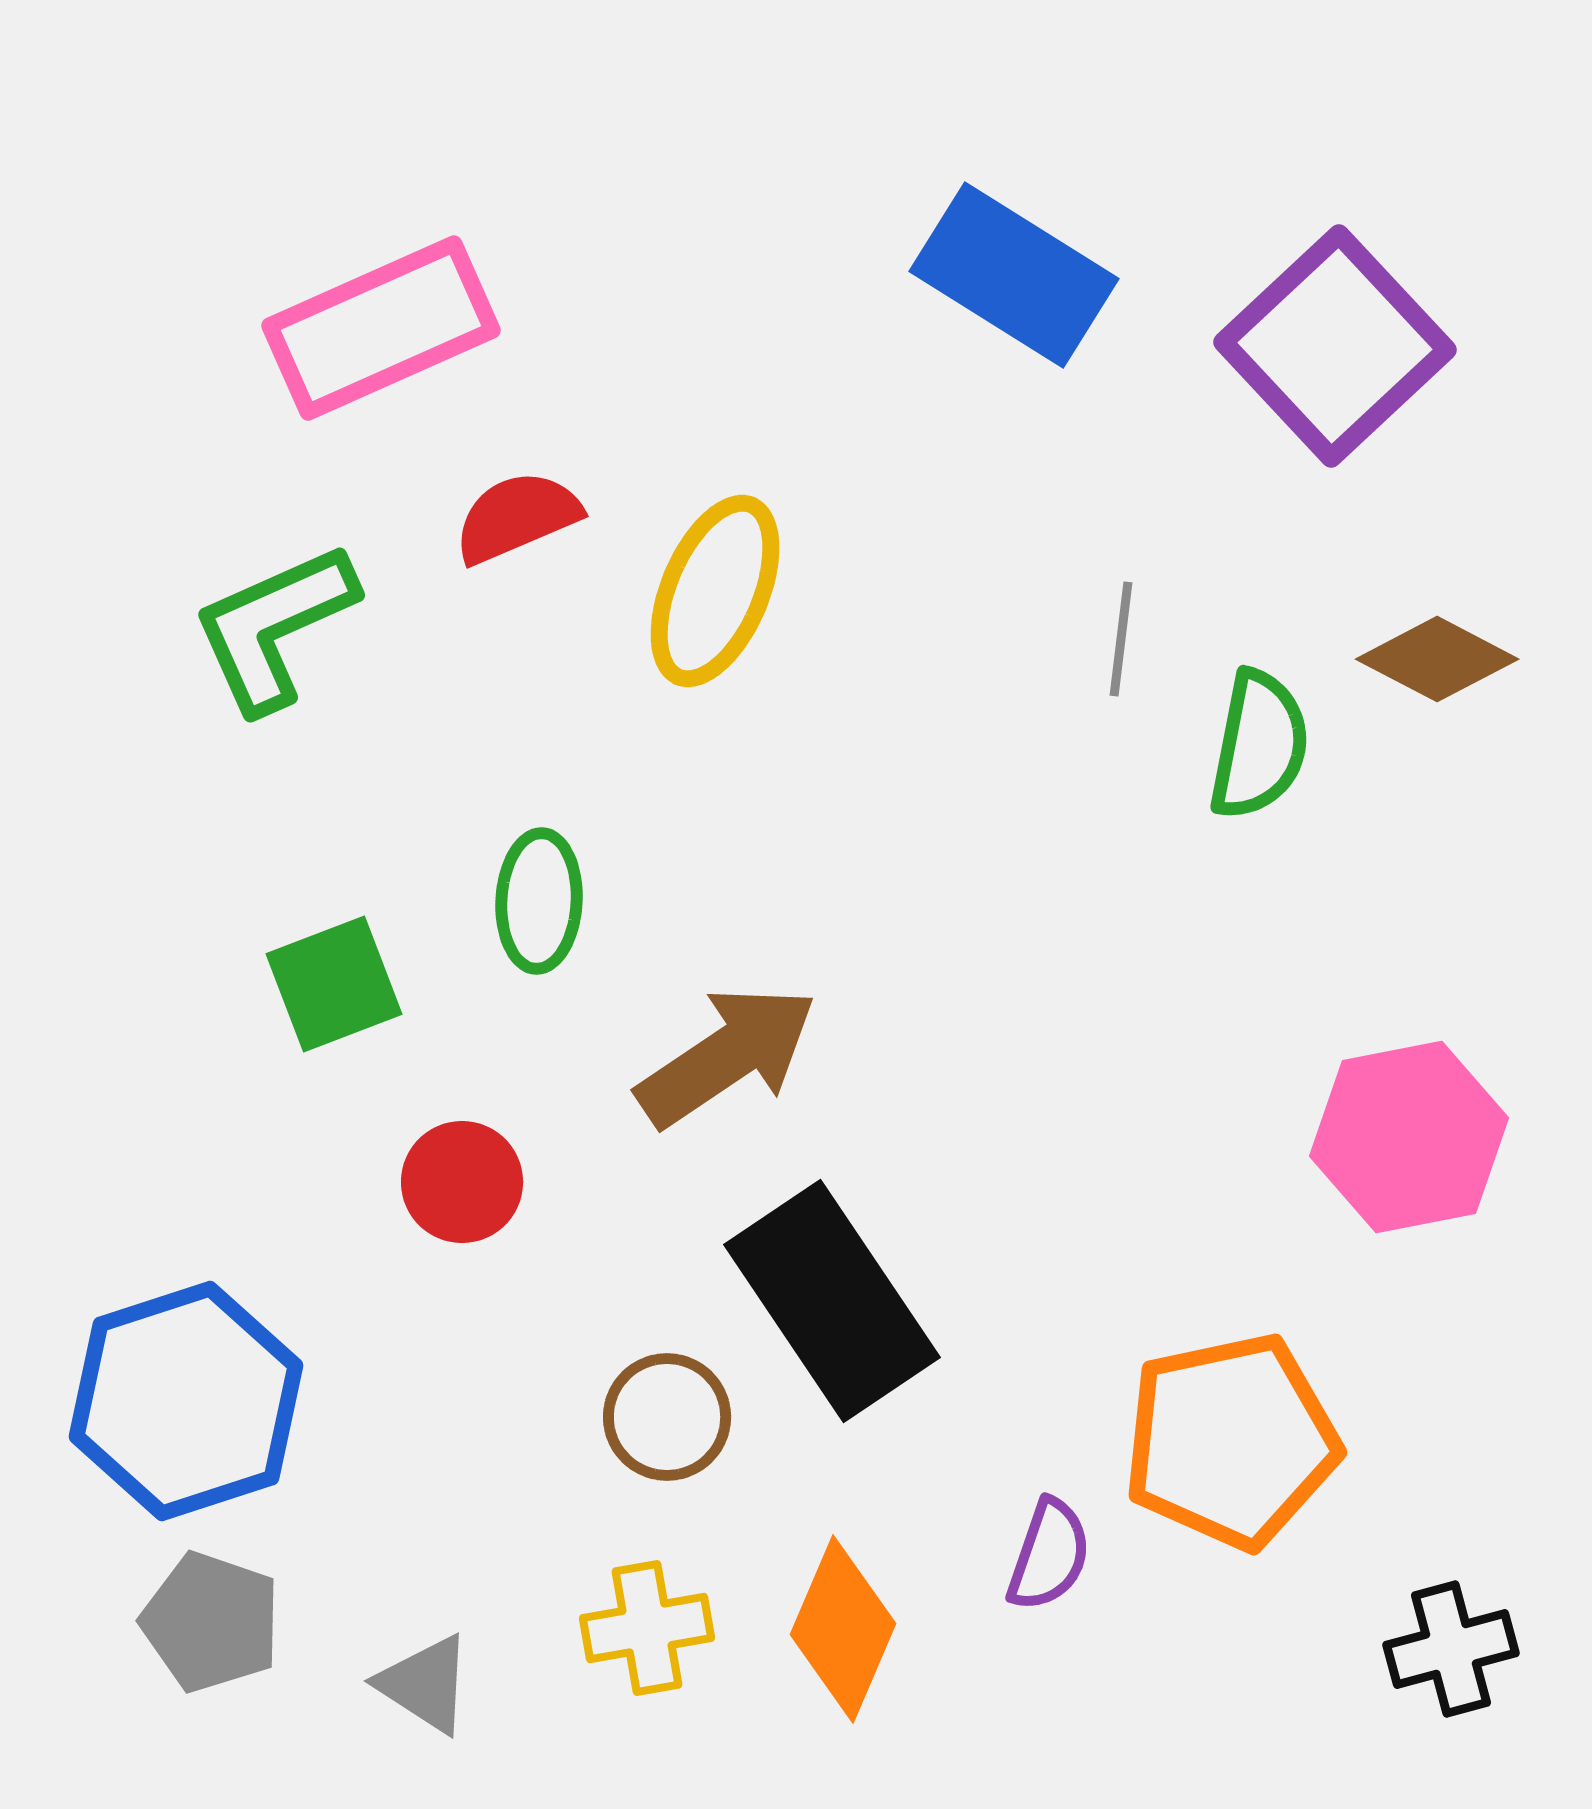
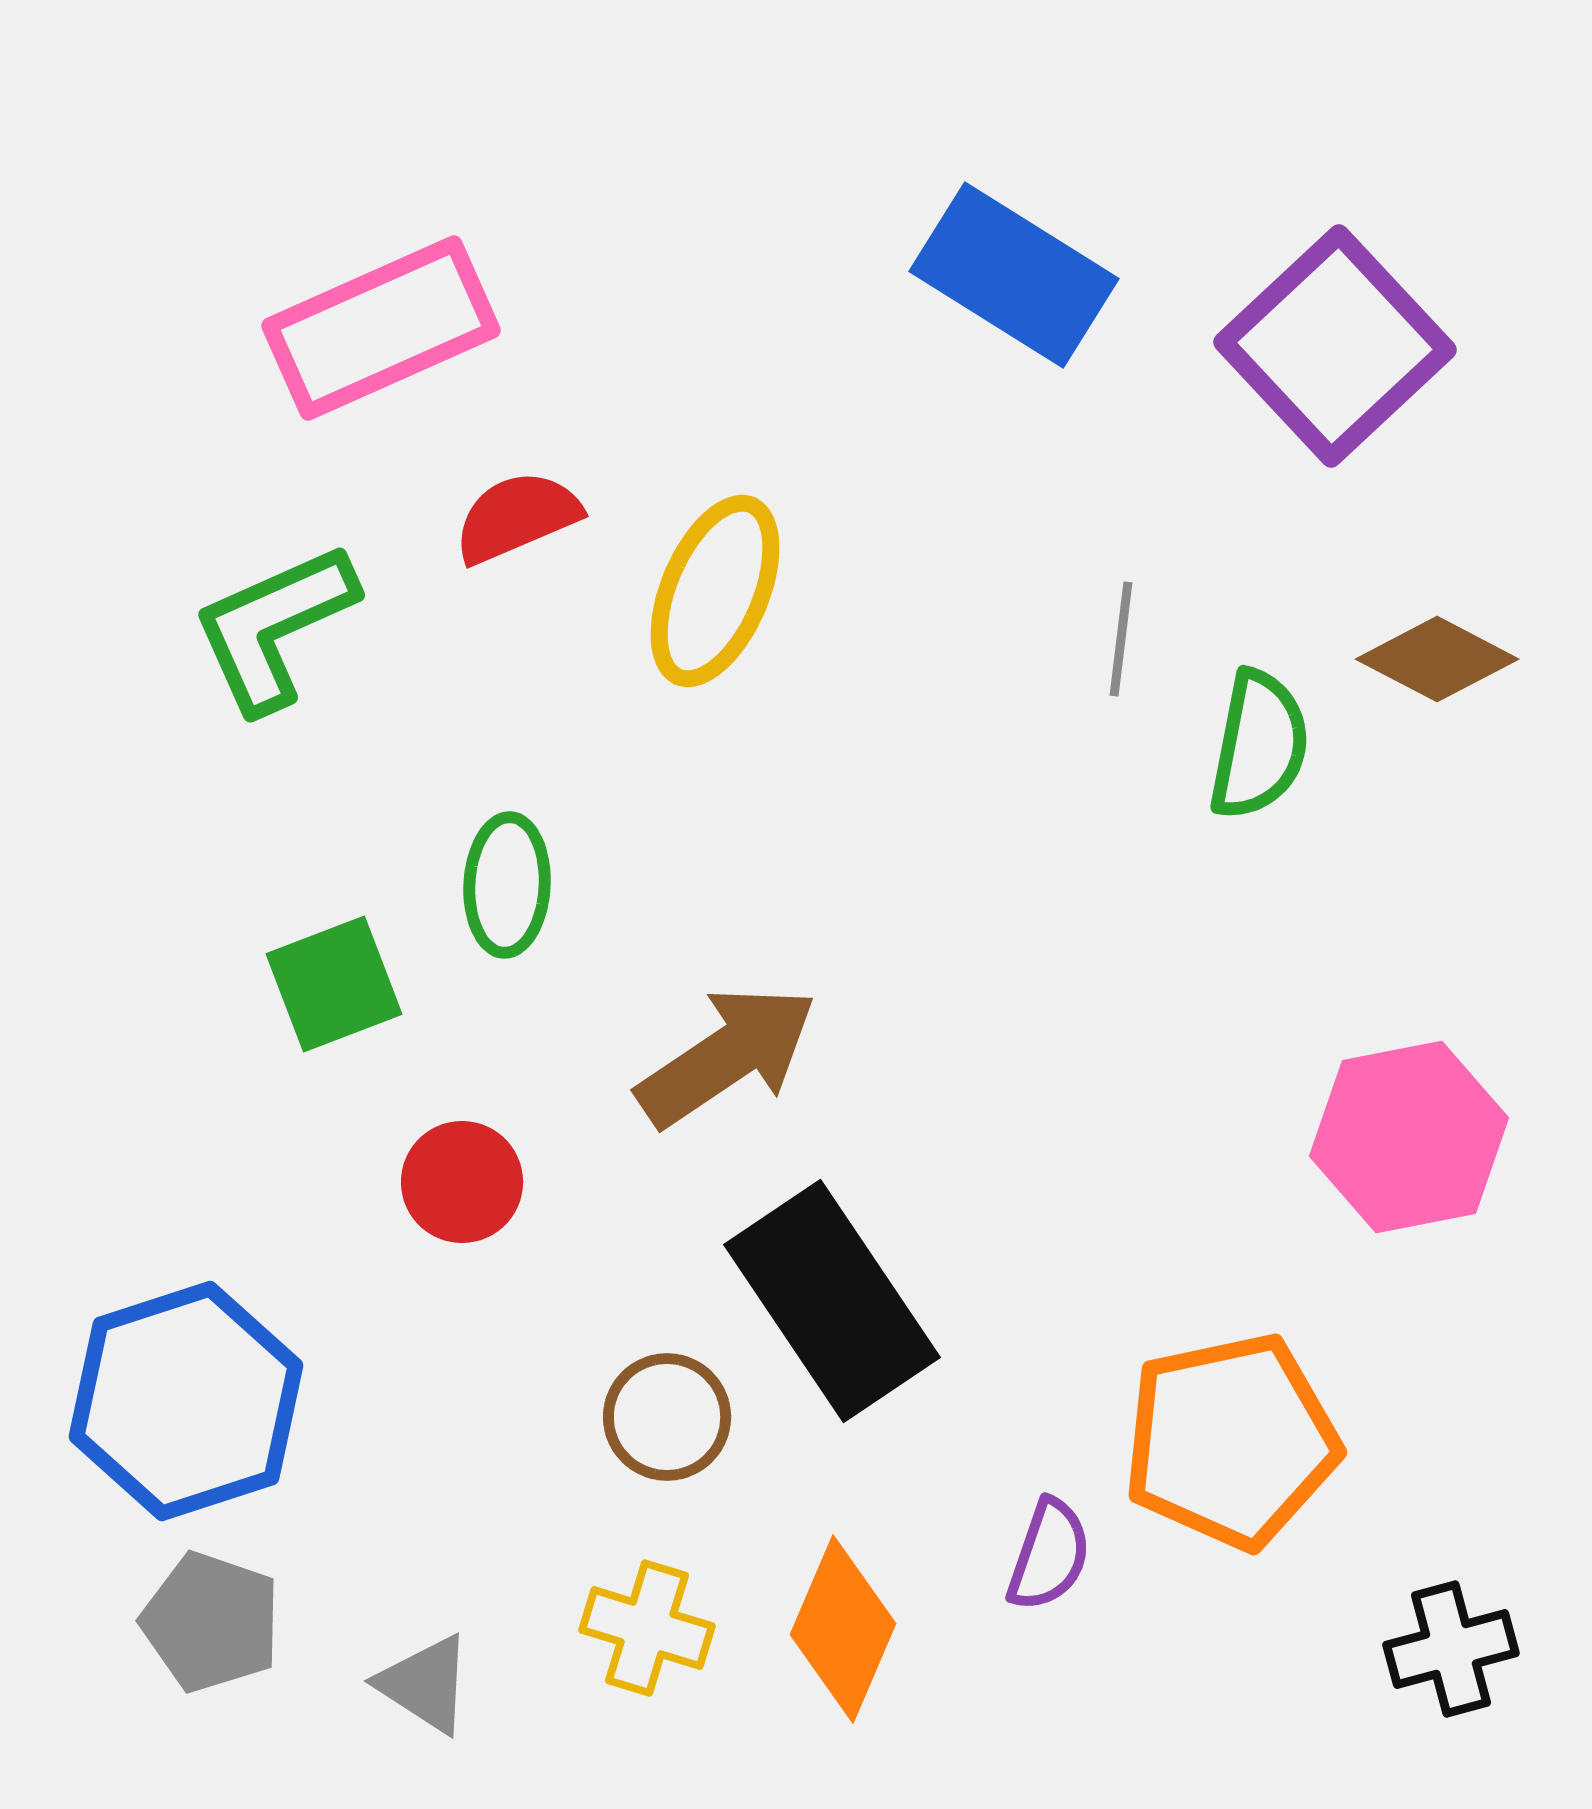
green ellipse: moved 32 px left, 16 px up
yellow cross: rotated 27 degrees clockwise
